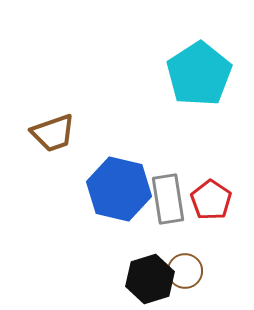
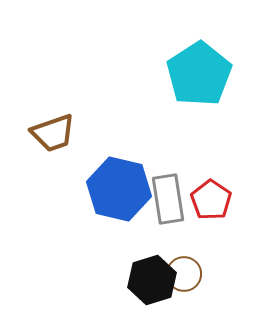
brown circle: moved 1 px left, 3 px down
black hexagon: moved 2 px right, 1 px down
